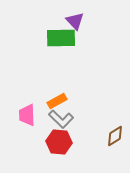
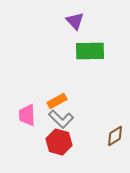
green rectangle: moved 29 px right, 13 px down
red hexagon: rotated 10 degrees clockwise
